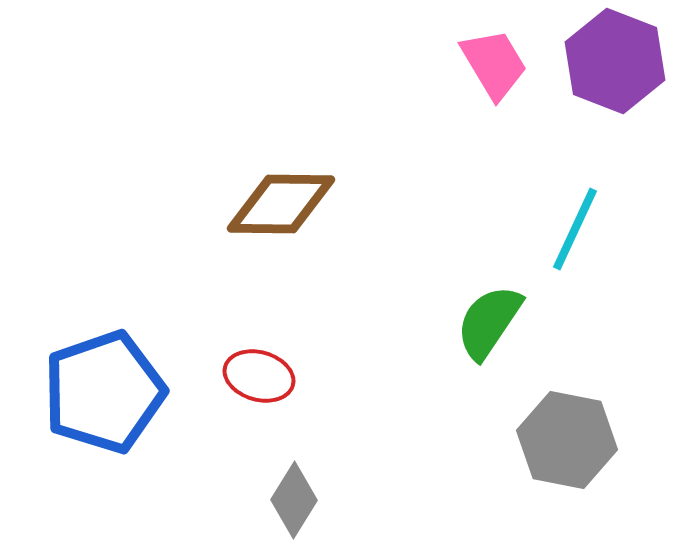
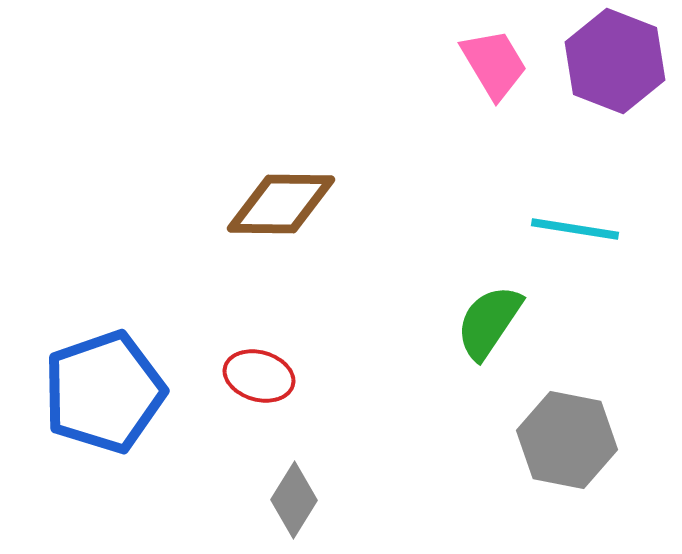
cyan line: rotated 74 degrees clockwise
